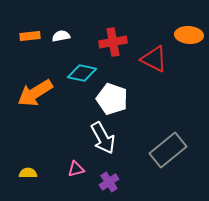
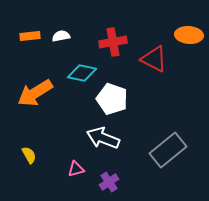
white arrow: rotated 140 degrees clockwise
yellow semicircle: moved 1 px right, 18 px up; rotated 60 degrees clockwise
